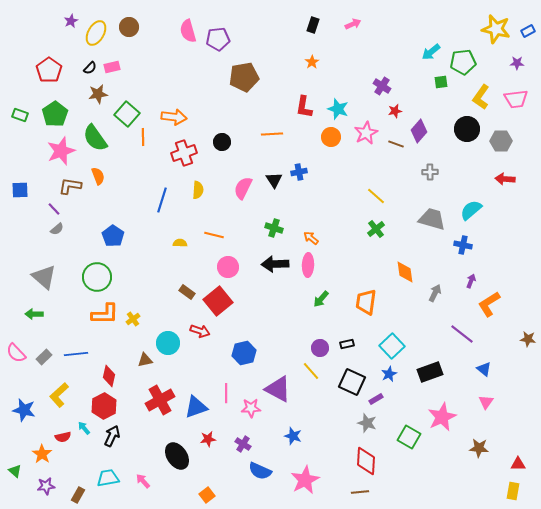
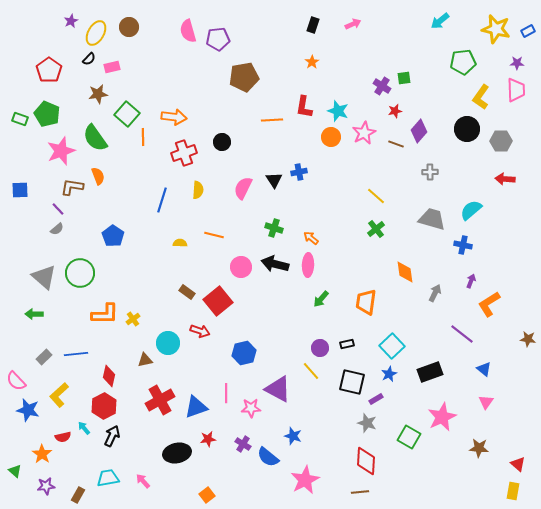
cyan arrow at (431, 52): moved 9 px right, 31 px up
black semicircle at (90, 68): moved 1 px left, 9 px up
green square at (441, 82): moved 37 px left, 4 px up
pink trapezoid at (516, 99): moved 9 px up; rotated 85 degrees counterclockwise
cyan star at (338, 109): moved 2 px down
green pentagon at (55, 114): moved 8 px left; rotated 15 degrees counterclockwise
green rectangle at (20, 115): moved 4 px down
pink star at (366, 133): moved 2 px left
orange line at (272, 134): moved 14 px up
brown L-shape at (70, 186): moved 2 px right, 1 px down
purple line at (54, 209): moved 4 px right
black arrow at (275, 264): rotated 16 degrees clockwise
pink circle at (228, 267): moved 13 px right
green circle at (97, 277): moved 17 px left, 4 px up
pink semicircle at (16, 353): moved 28 px down
black square at (352, 382): rotated 12 degrees counterclockwise
blue star at (24, 410): moved 4 px right
black ellipse at (177, 456): moved 3 px up; rotated 68 degrees counterclockwise
red triangle at (518, 464): rotated 42 degrees clockwise
blue semicircle at (260, 471): moved 8 px right, 14 px up; rotated 15 degrees clockwise
